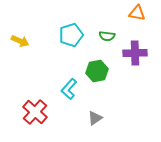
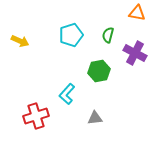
green semicircle: moved 1 px right, 1 px up; rotated 98 degrees clockwise
purple cross: rotated 30 degrees clockwise
green hexagon: moved 2 px right
cyan L-shape: moved 2 px left, 5 px down
red cross: moved 1 px right, 4 px down; rotated 30 degrees clockwise
gray triangle: rotated 28 degrees clockwise
